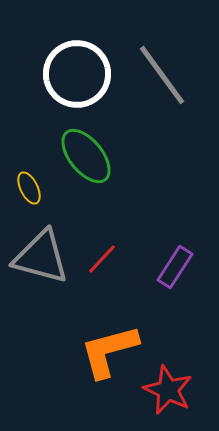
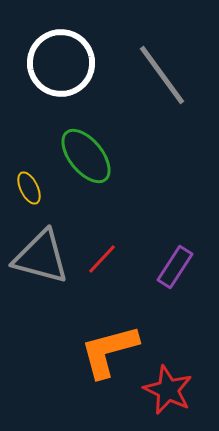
white circle: moved 16 px left, 11 px up
